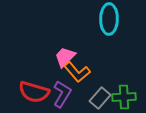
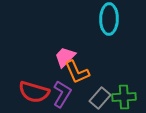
orange L-shape: rotated 16 degrees clockwise
